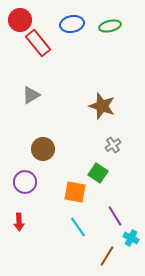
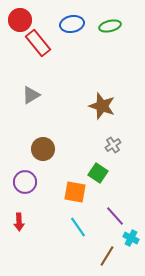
purple line: rotated 10 degrees counterclockwise
